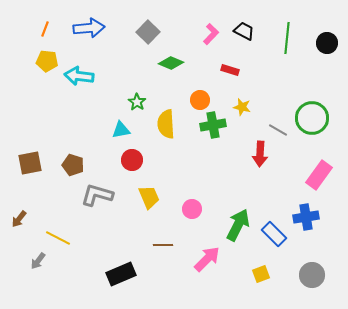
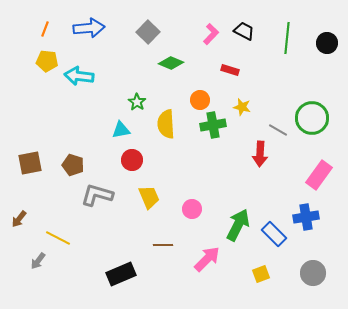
gray circle: moved 1 px right, 2 px up
